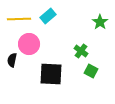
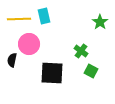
cyan rectangle: moved 4 px left; rotated 63 degrees counterclockwise
black square: moved 1 px right, 1 px up
